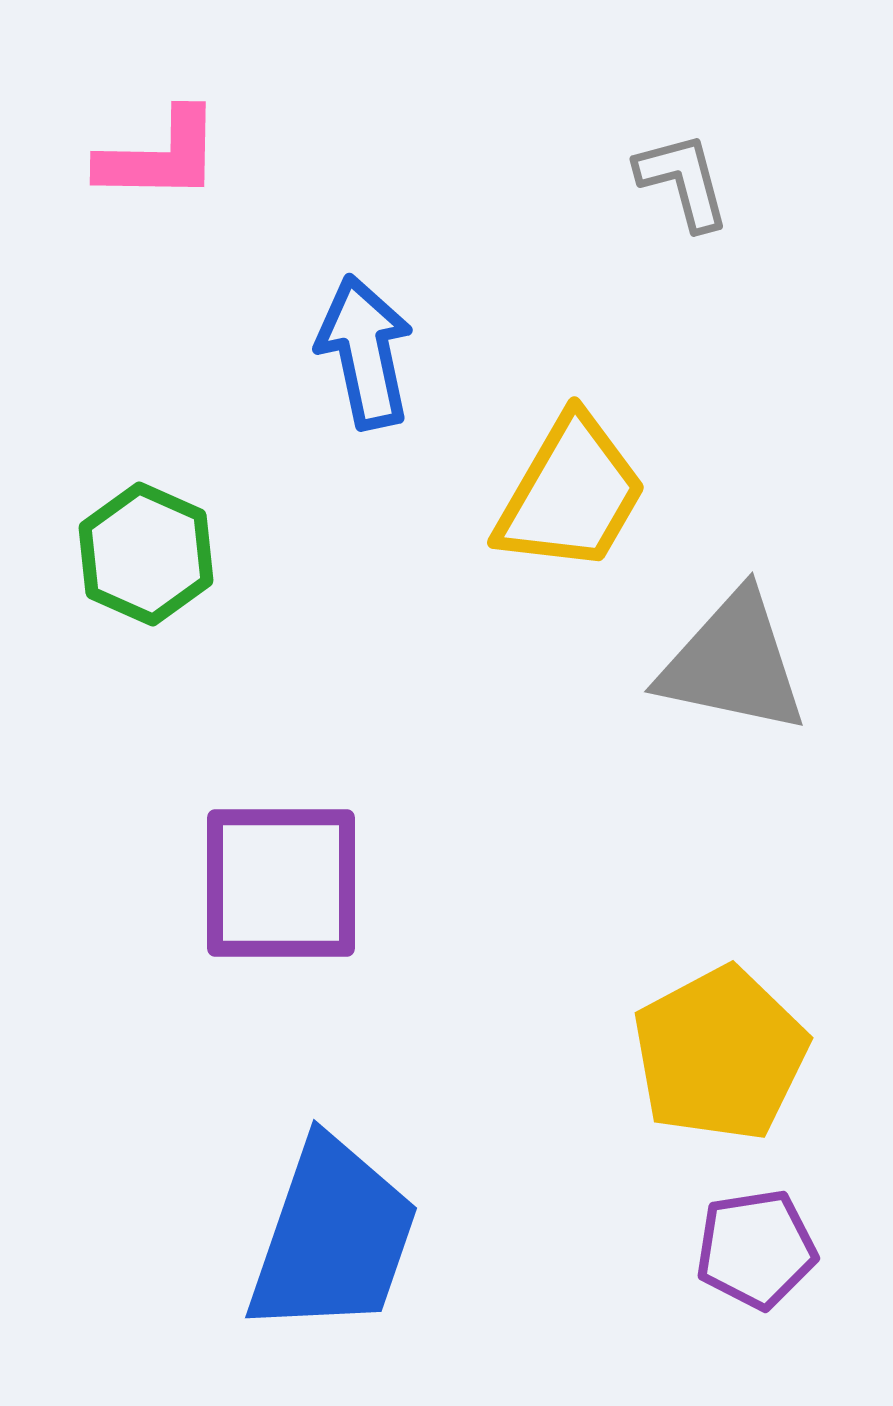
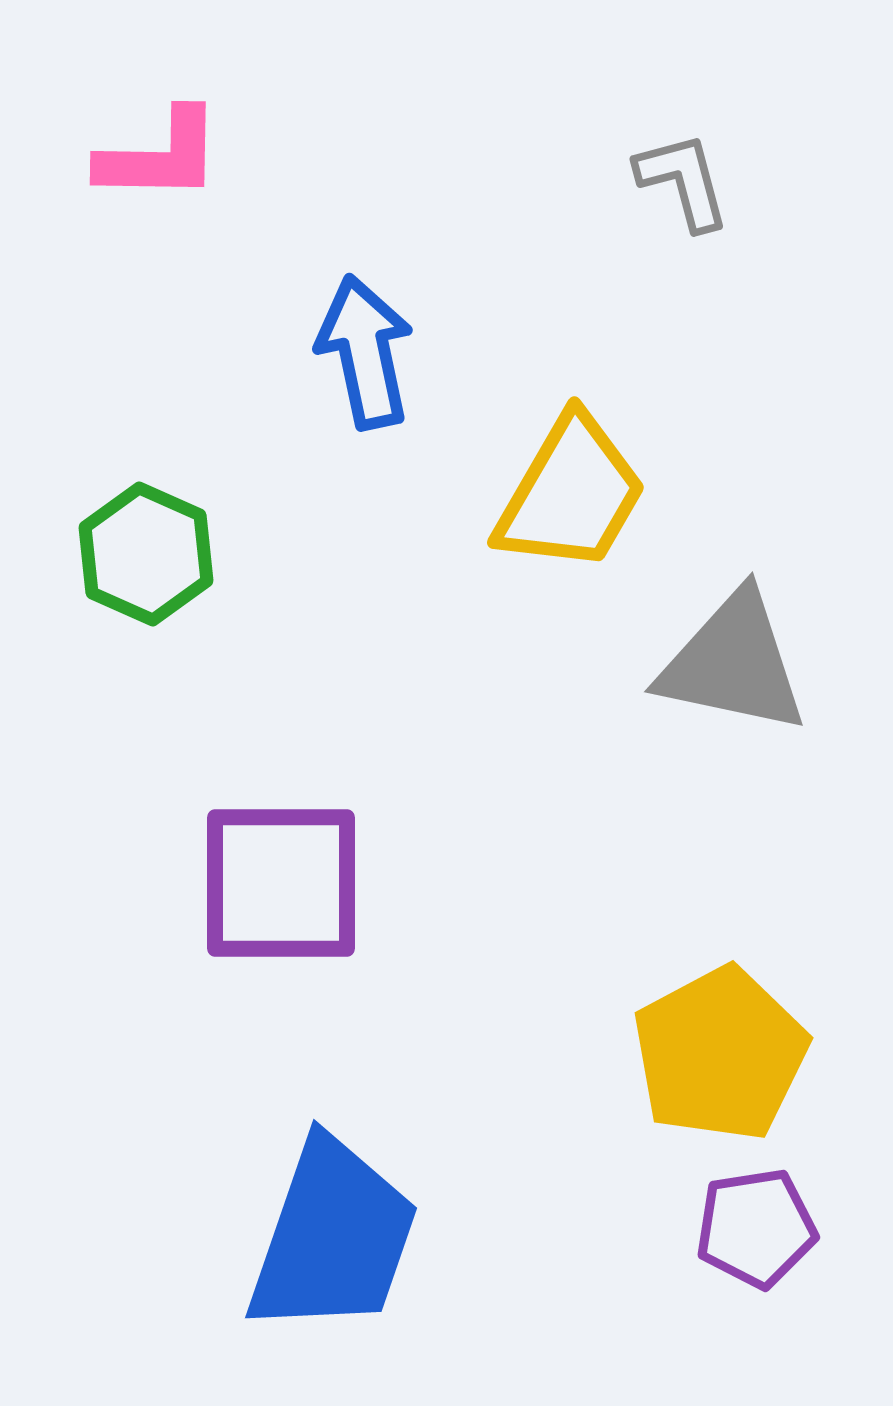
purple pentagon: moved 21 px up
